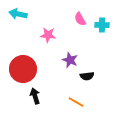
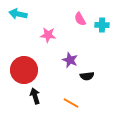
red circle: moved 1 px right, 1 px down
orange line: moved 5 px left, 1 px down
